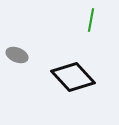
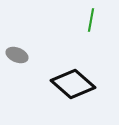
black diamond: moved 7 px down; rotated 6 degrees counterclockwise
